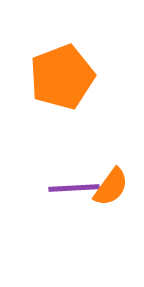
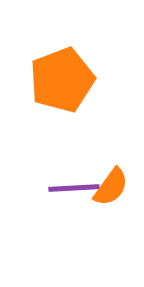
orange pentagon: moved 3 px down
